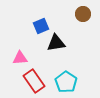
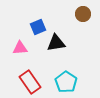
blue square: moved 3 px left, 1 px down
pink triangle: moved 10 px up
red rectangle: moved 4 px left, 1 px down
